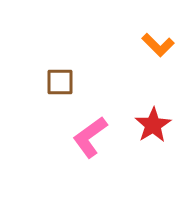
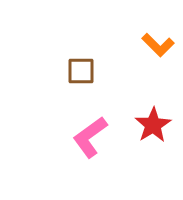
brown square: moved 21 px right, 11 px up
